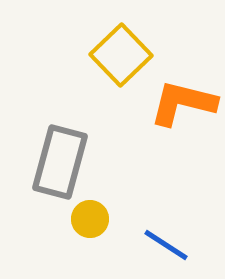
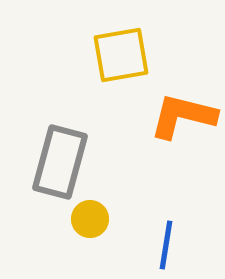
yellow square: rotated 34 degrees clockwise
orange L-shape: moved 13 px down
blue line: rotated 66 degrees clockwise
